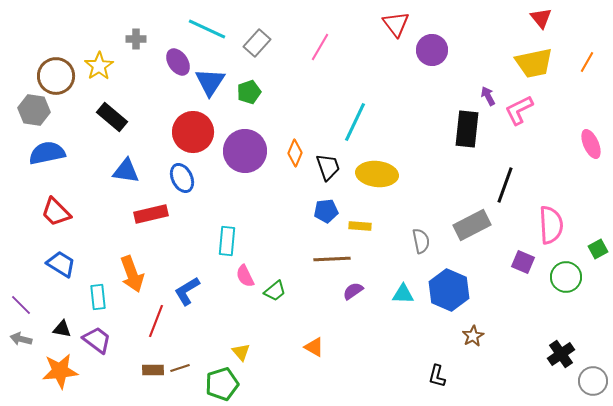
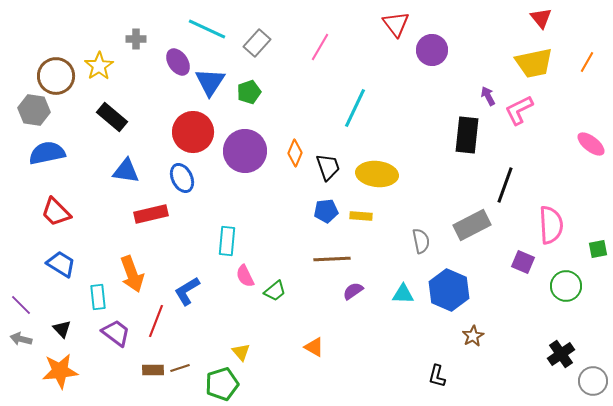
cyan line at (355, 122): moved 14 px up
black rectangle at (467, 129): moved 6 px down
pink ellipse at (591, 144): rotated 28 degrees counterclockwise
yellow rectangle at (360, 226): moved 1 px right, 10 px up
green square at (598, 249): rotated 18 degrees clockwise
green circle at (566, 277): moved 9 px down
black triangle at (62, 329): rotated 36 degrees clockwise
purple trapezoid at (97, 340): moved 19 px right, 7 px up
